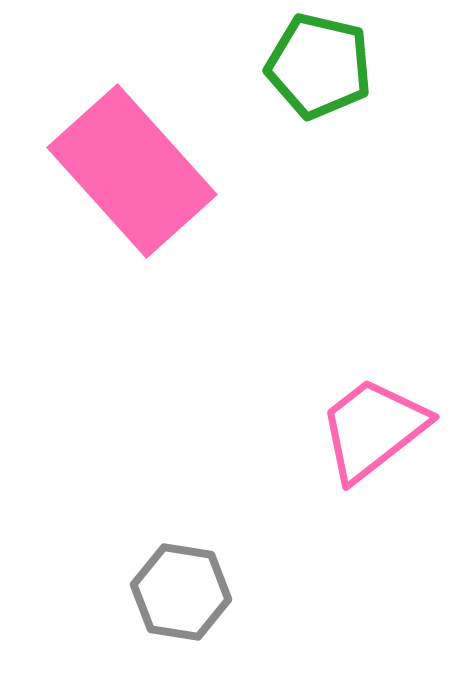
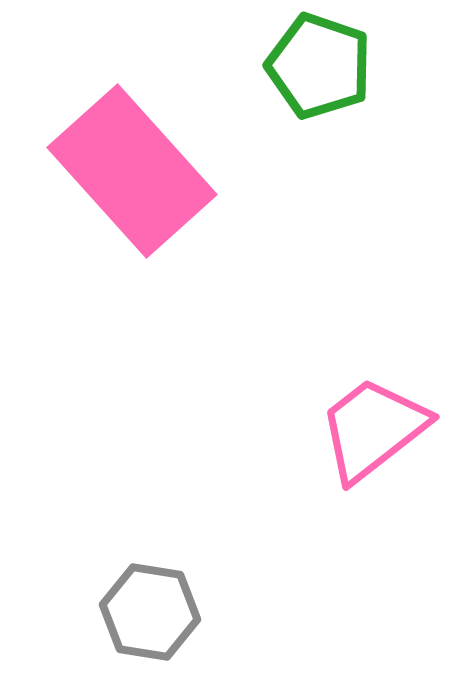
green pentagon: rotated 6 degrees clockwise
gray hexagon: moved 31 px left, 20 px down
